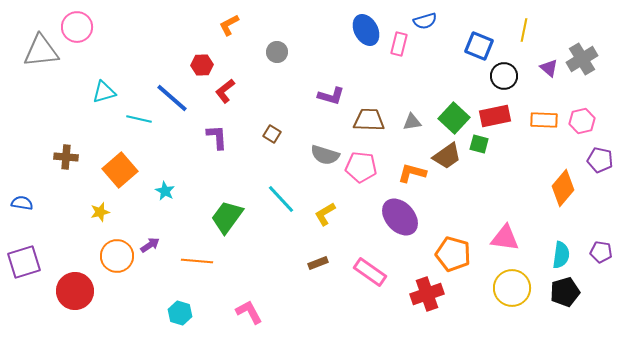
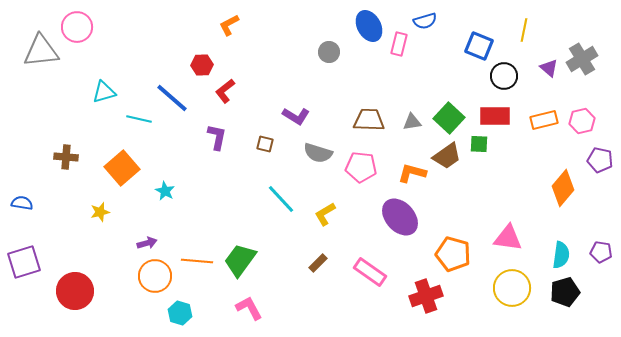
blue ellipse at (366, 30): moved 3 px right, 4 px up
gray circle at (277, 52): moved 52 px right
purple L-shape at (331, 96): moved 35 px left, 20 px down; rotated 16 degrees clockwise
red rectangle at (495, 116): rotated 12 degrees clockwise
green square at (454, 118): moved 5 px left
orange rectangle at (544, 120): rotated 16 degrees counterclockwise
brown square at (272, 134): moved 7 px left, 10 px down; rotated 18 degrees counterclockwise
purple L-shape at (217, 137): rotated 16 degrees clockwise
green square at (479, 144): rotated 12 degrees counterclockwise
gray semicircle at (325, 155): moved 7 px left, 2 px up
orange square at (120, 170): moved 2 px right, 2 px up
green trapezoid at (227, 217): moved 13 px right, 43 px down
pink triangle at (505, 238): moved 3 px right
purple arrow at (150, 245): moved 3 px left, 2 px up; rotated 18 degrees clockwise
orange circle at (117, 256): moved 38 px right, 20 px down
brown rectangle at (318, 263): rotated 24 degrees counterclockwise
red cross at (427, 294): moved 1 px left, 2 px down
pink L-shape at (249, 312): moved 4 px up
